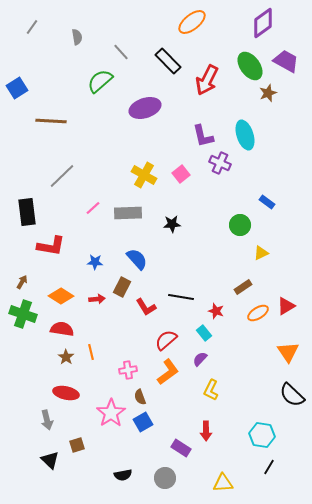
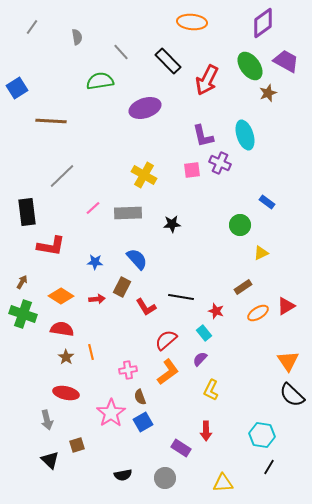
orange ellipse at (192, 22): rotated 44 degrees clockwise
green semicircle at (100, 81): rotated 32 degrees clockwise
pink square at (181, 174): moved 11 px right, 4 px up; rotated 30 degrees clockwise
orange triangle at (288, 352): moved 9 px down
